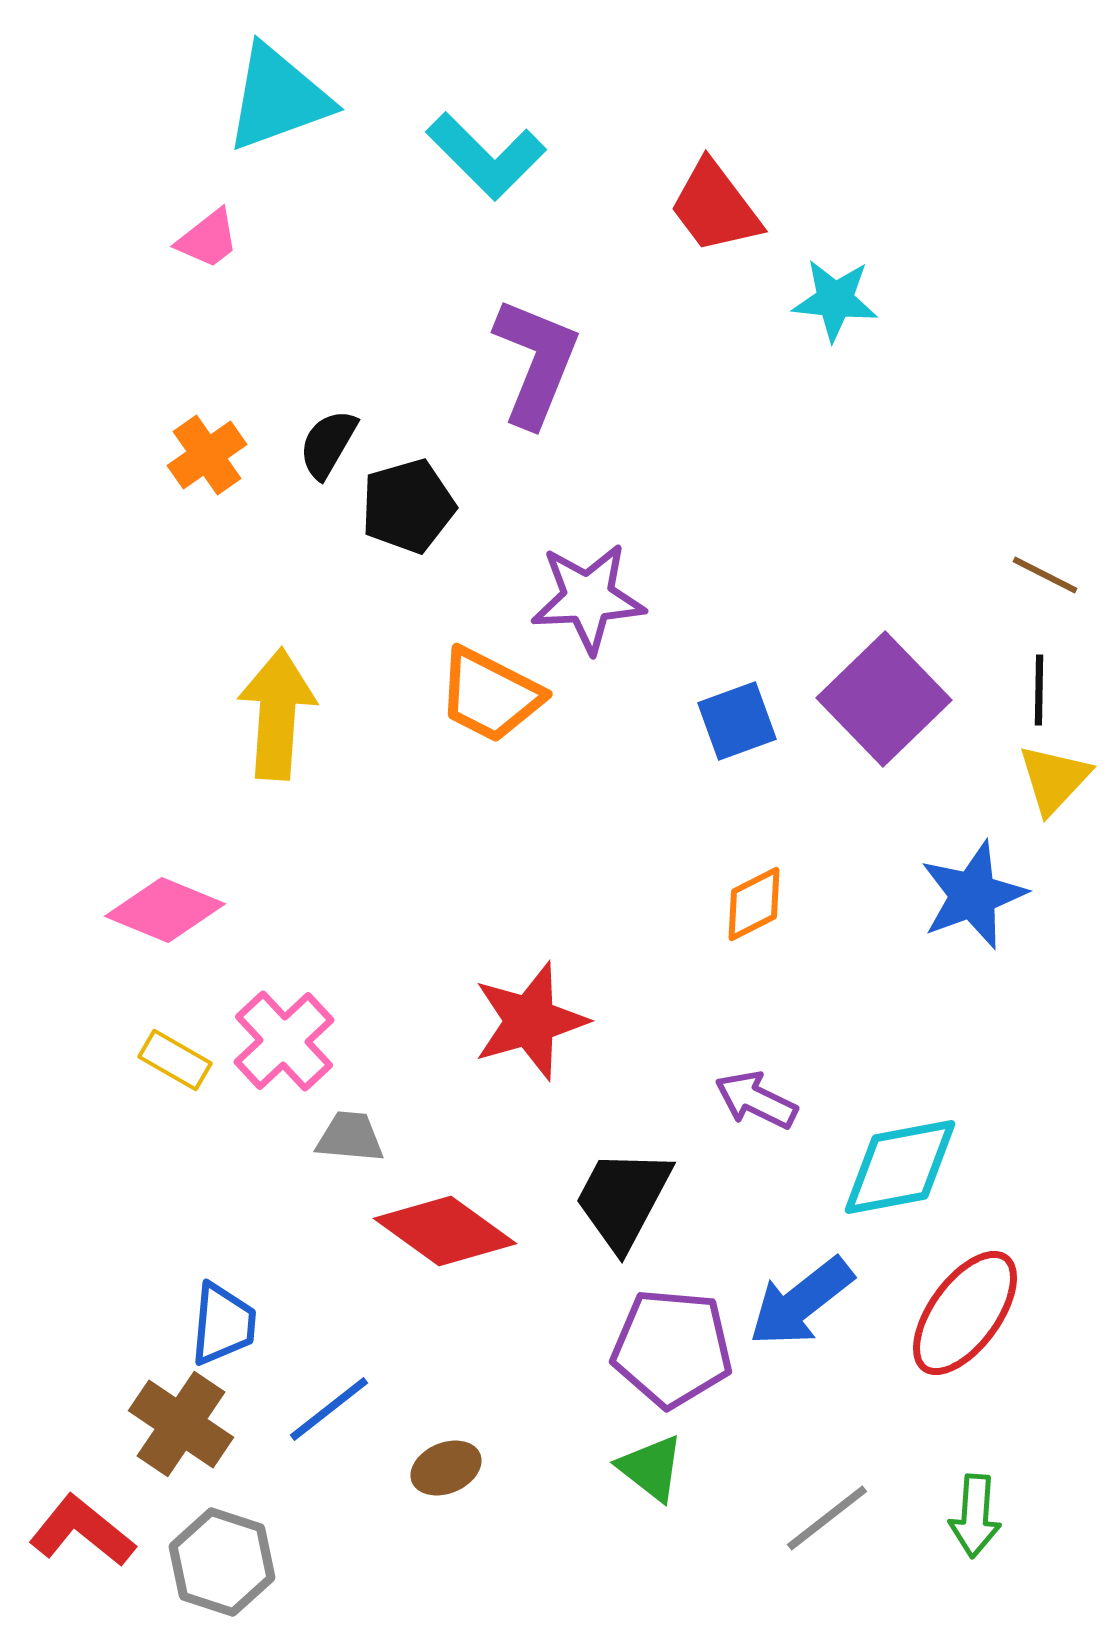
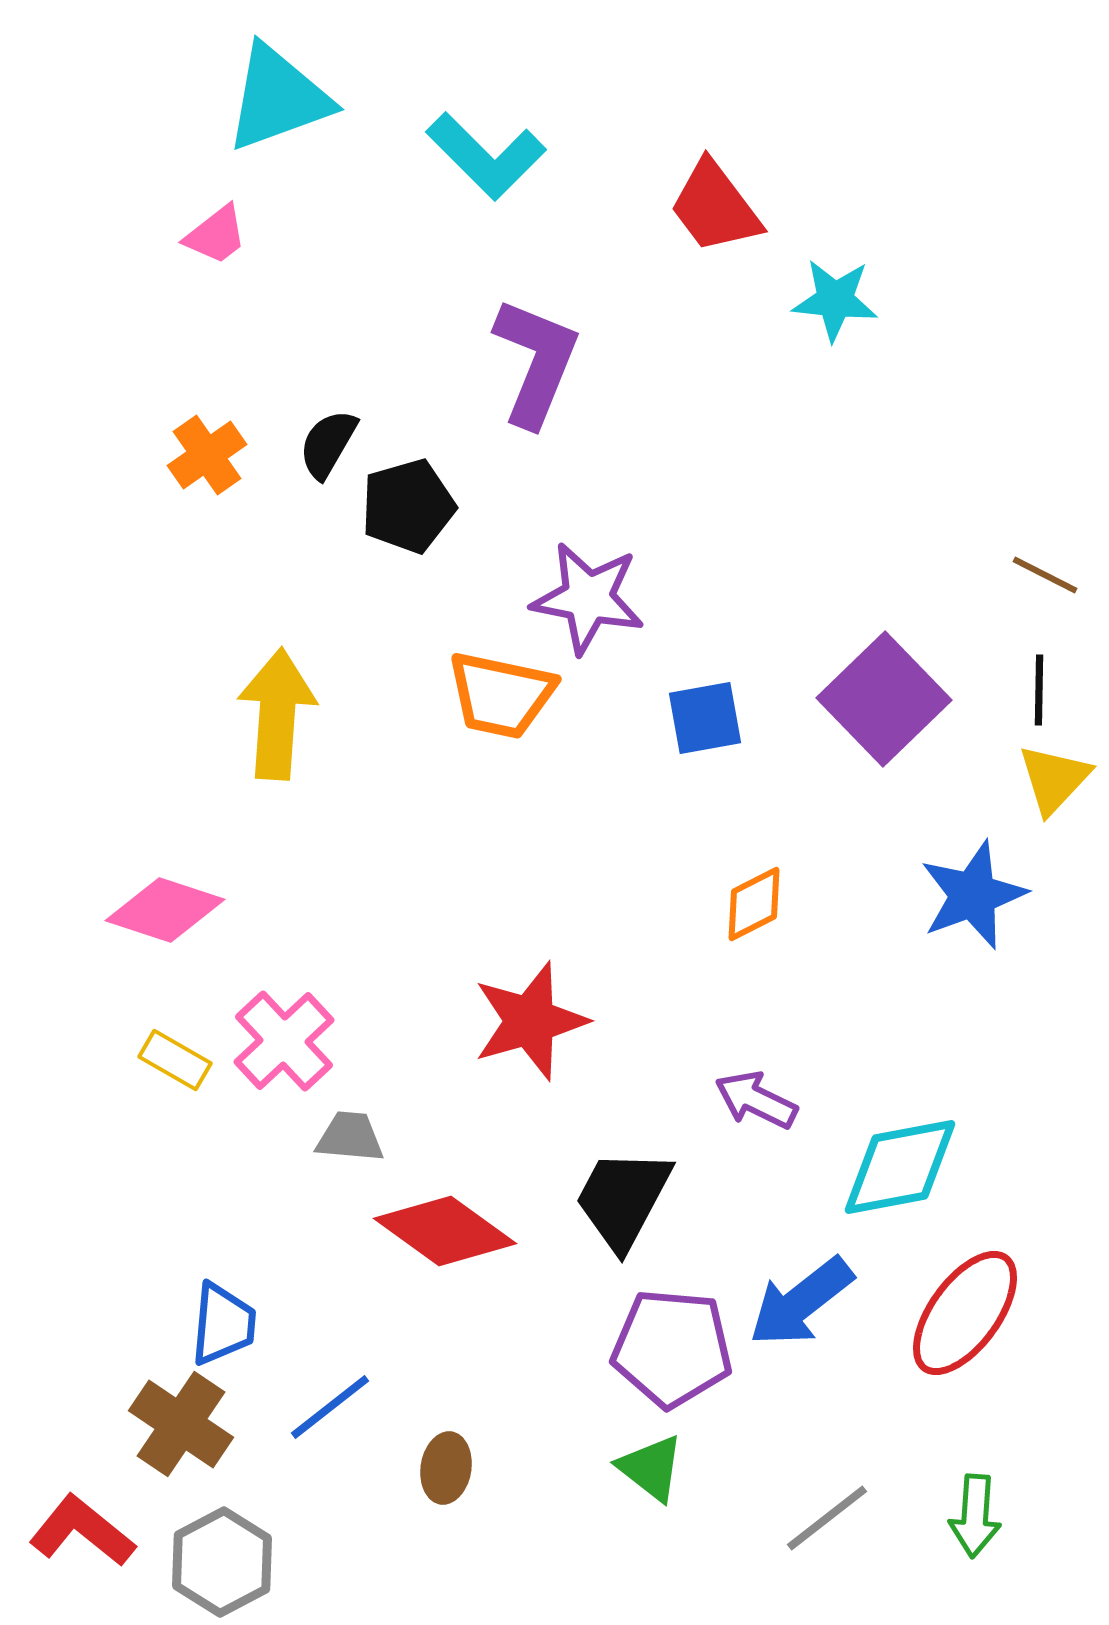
pink trapezoid: moved 8 px right, 4 px up
purple star: rotated 14 degrees clockwise
orange trapezoid: moved 11 px right; rotated 15 degrees counterclockwise
blue square: moved 32 px left, 3 px up; rotated 10 degrees clockwise
pink diamond: rotated 4 degrees counterclockwise
blue line: moved 1 px right, 2 px up
brown ellipse: rotated 58 degrees counterclockwise
gray hexagon: rotated 14 degrees clockwise
